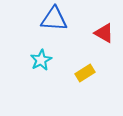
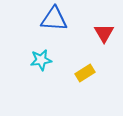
red triangle: rotated 30 degrees clockwise
cyan star: rotated 20 degrees clockwise
